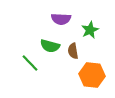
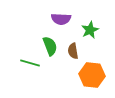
green semicircle: rotated 126 degrees counterclockwise
green line: rotated 30 degrees counterclockwise
